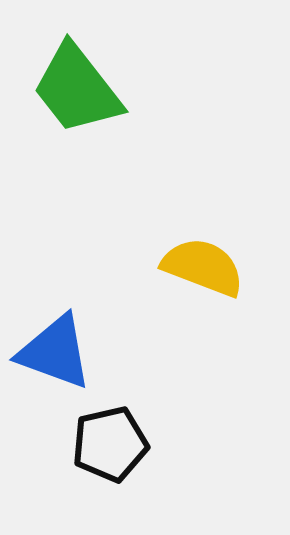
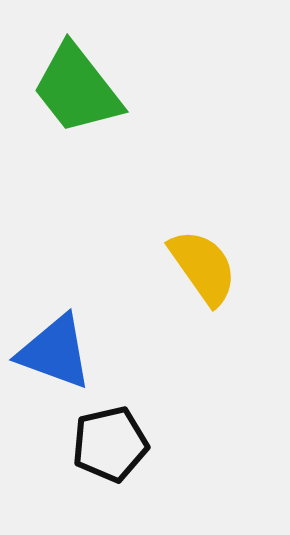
yellow semicircle: rotated 34 degrees clockwise
